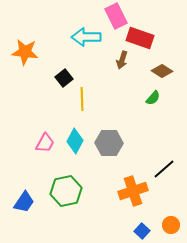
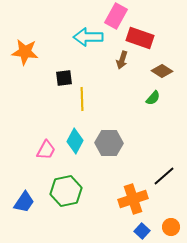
pink rectangle: rotated 55 degrees clockwise
cyan arrow: moved 2 px right
black square: rotated 30 degrees clockwise
pink trapezoid: moved 1 px right, 7 px down
black line: moved 7 px down
orange cross: moved 8 px down
orange circle: moved 2 px down
